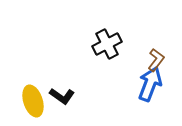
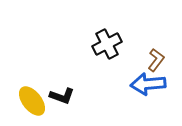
blue arrow: moved 2 px left; rotated 116 degrees counterclockwise
black L-shape: rotated 15 degrees counterclockwise
yellow ellipse: moved 1 px left; rotated 20 degrees counterclockwise
